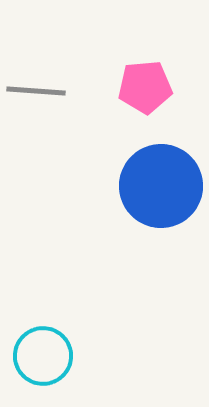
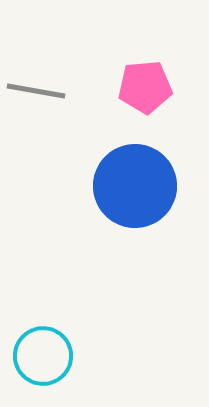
gray line: rotated 6 degrees clockwise
blue circle: moved 26 px left
